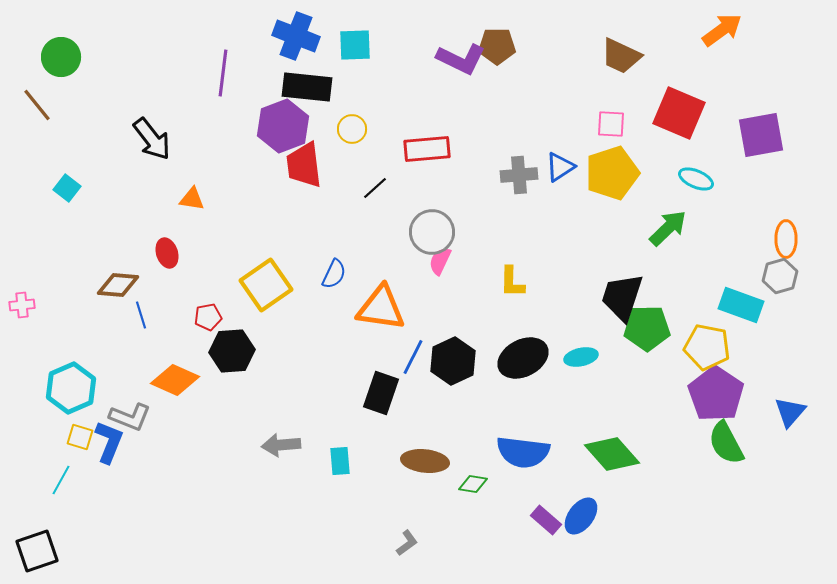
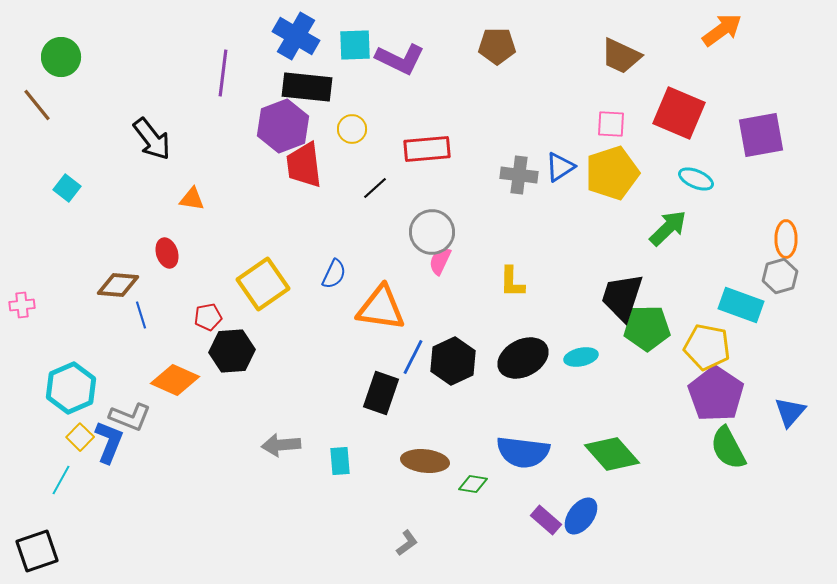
blue cross at (296, 36): rotated 9 degrees clockwise
purple L-shape at (461, 59): moved 61 px left
gray cross at (519, 175): rotated 12 degrees clockwise
yellow square at (266, 285): moved 3 px left, 1 px up
yellow square at (80, 437): rotated 28 degrees clockwise
green semicircle at (726, 443): moved 2 px right, 5 px down
